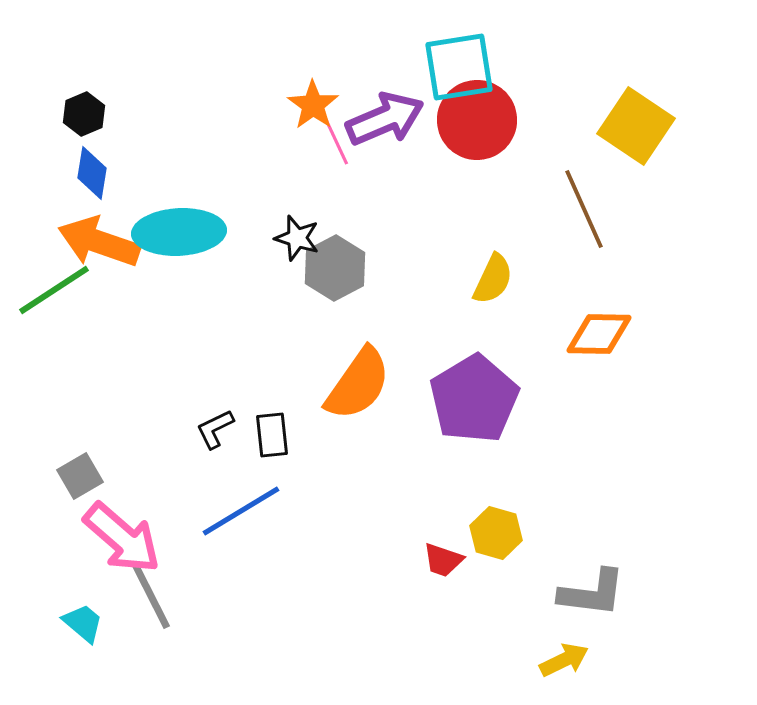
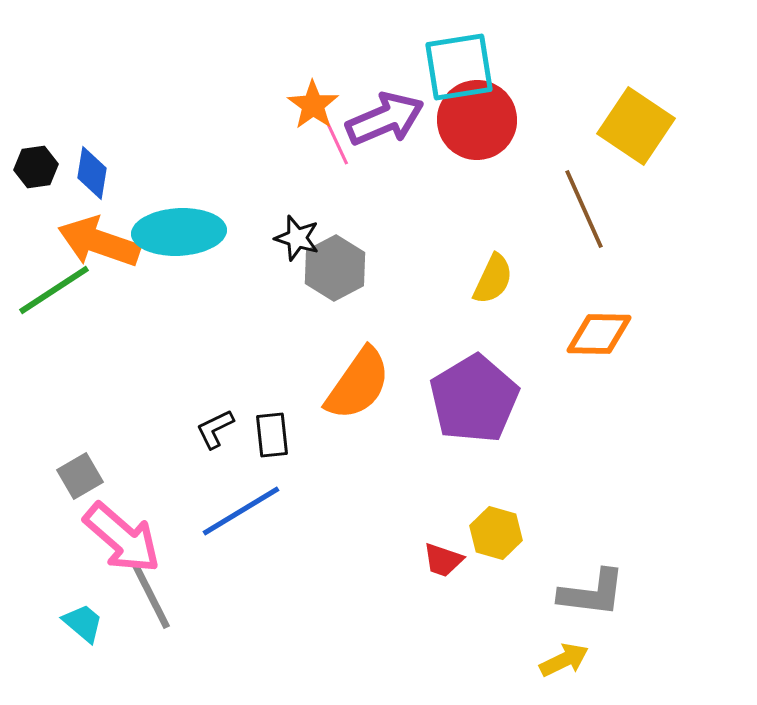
black hexagon: moved 48 px left, 53 px down; rotated 15 degrees clockwise
